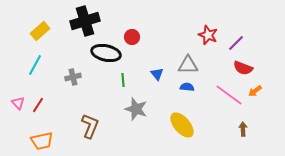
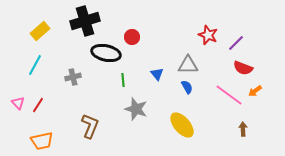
blue semicircle: rotated 56 degrees clockwise
